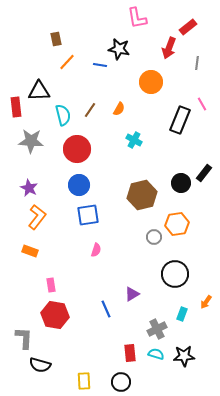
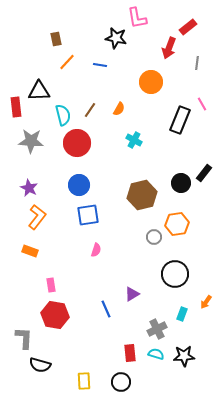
black star at (119, 49): moved 3 px left, 11 px up
red circle at (77, 149): moved 6 px up
